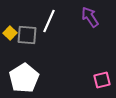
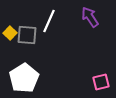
pink square: moved 1 px left, 2 px down
